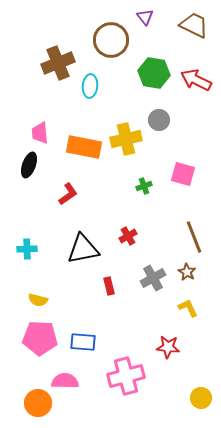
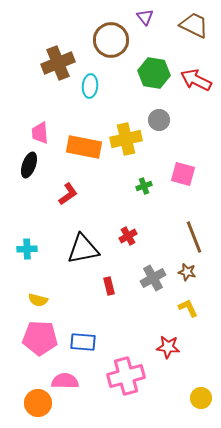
brown star: rotated 18 degrees counterclockwise
